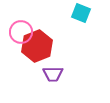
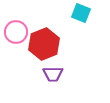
pink circle: moved 5 px left
red hexagon: moved 7 px right, 2 px up
